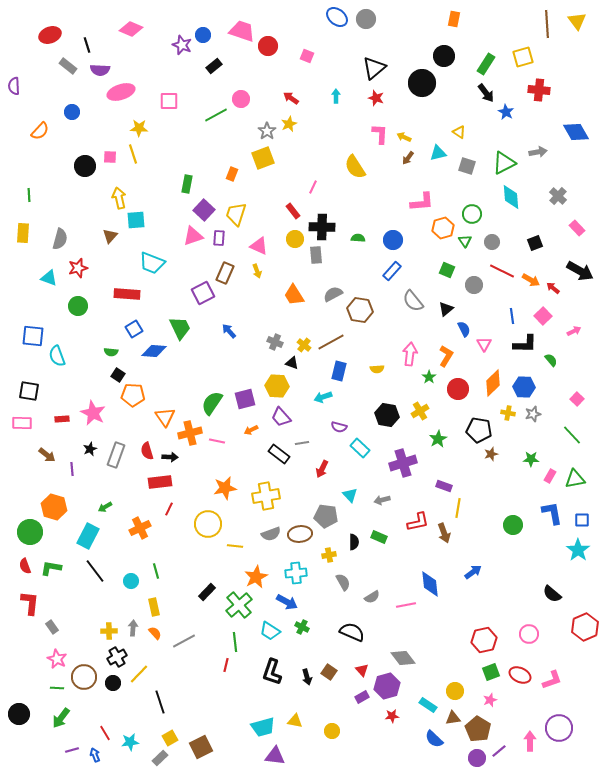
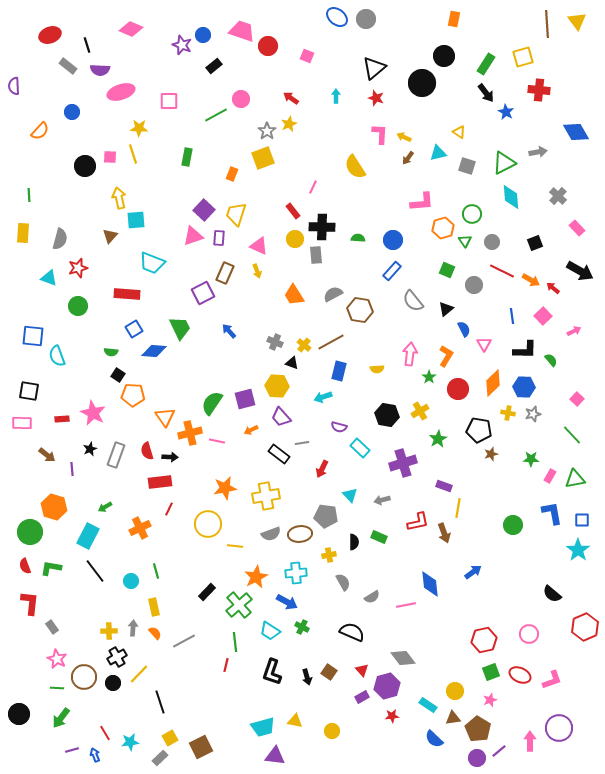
green rectangle at (187, 184): moved 27 px up
black L-shape at (525, 344): moved 6 px down
